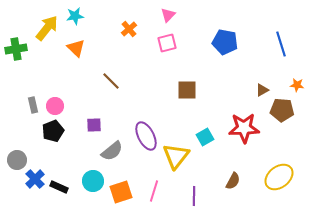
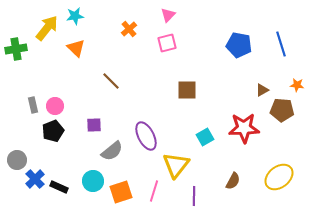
blue pentagon: moved 14 px right, 3 px down
yellow triangle: moved 9 px down
